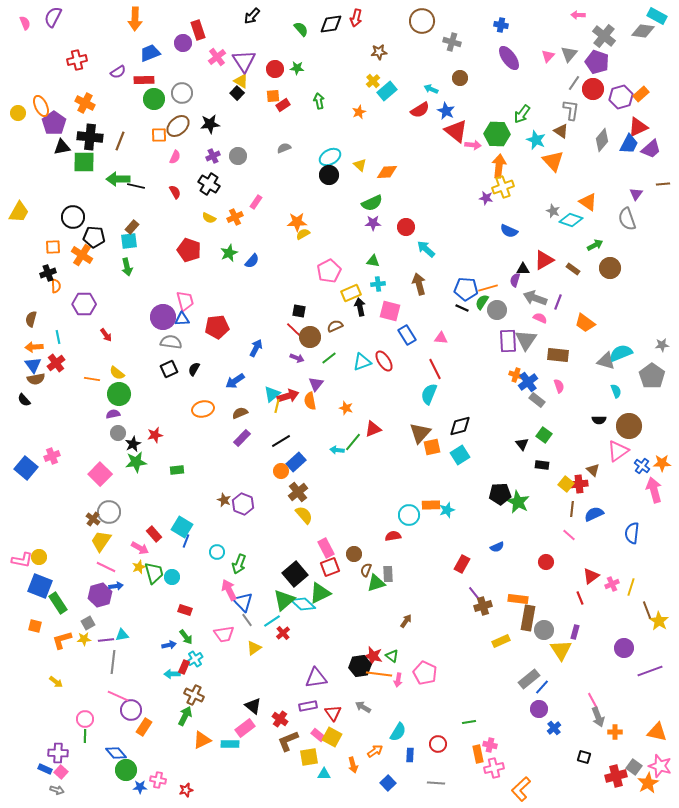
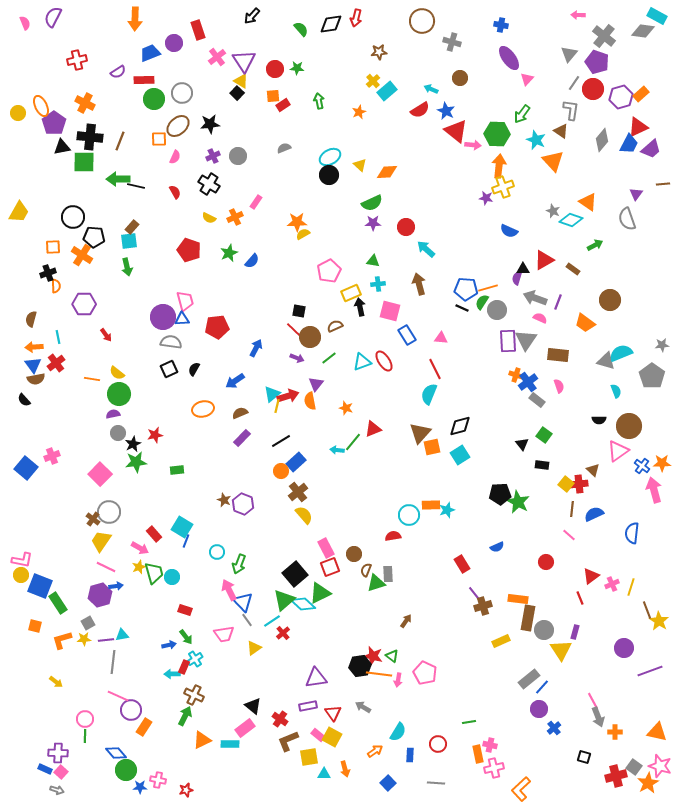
purple circle at (183, 43): moved 9 px left
pink triangle at (548, 56): moved 21 px left, 23 px down
orange square at (159, 135): moved 4 px down
brown circle at (610, 268): moved 32 px down
purple semicircle at (515, 280): moved 2 px right, 2 px up
yellow circle at (39, 557): moved 18 px left, 18 px down
red rectangle at (462, 564): rotated 60 degrees counterclockwise
orange arrow at (353, 765): moved 8 px left, 4 px down
